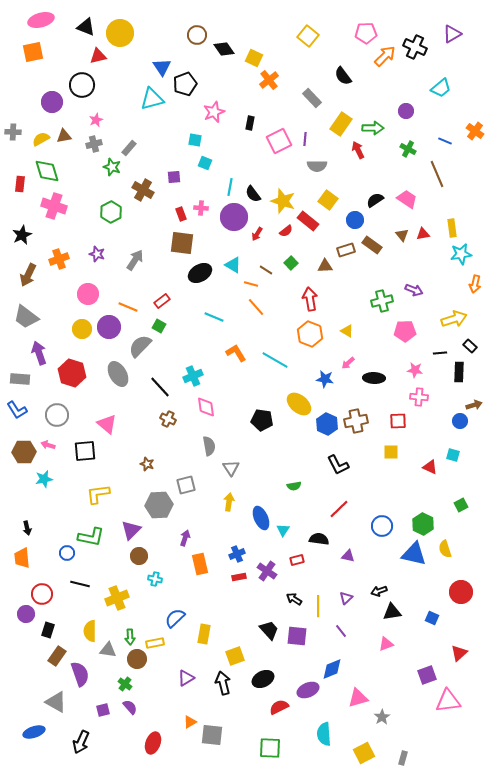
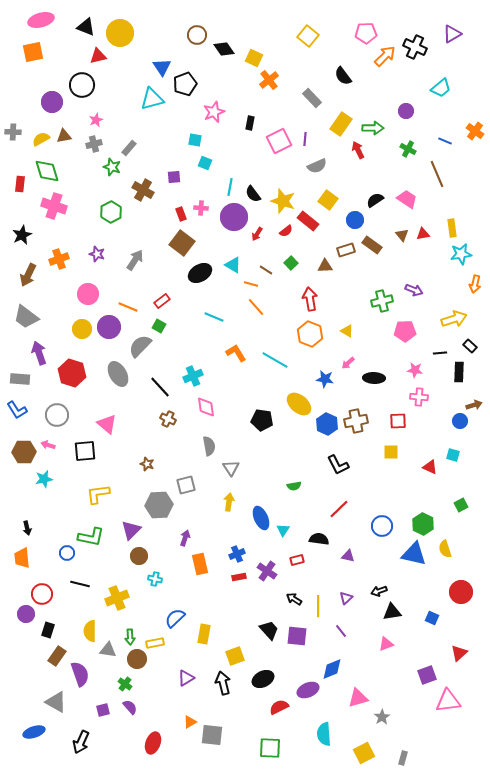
gray semicircle at (317, 166): rotated 24 degrees counterclockwise
brown square at (182, 243): rotated 30 degrees clockwise
